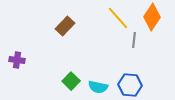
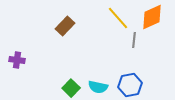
orange diamond: rotated 32 degrees clockwise
green square: moved 7 px down
blue hexagon: rotated 15 degrees counterclockwise
